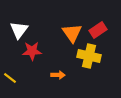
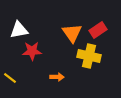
white triangle: rotated 42 degrees clockwise
orange arrow: moved 1 px left, 2 px down
